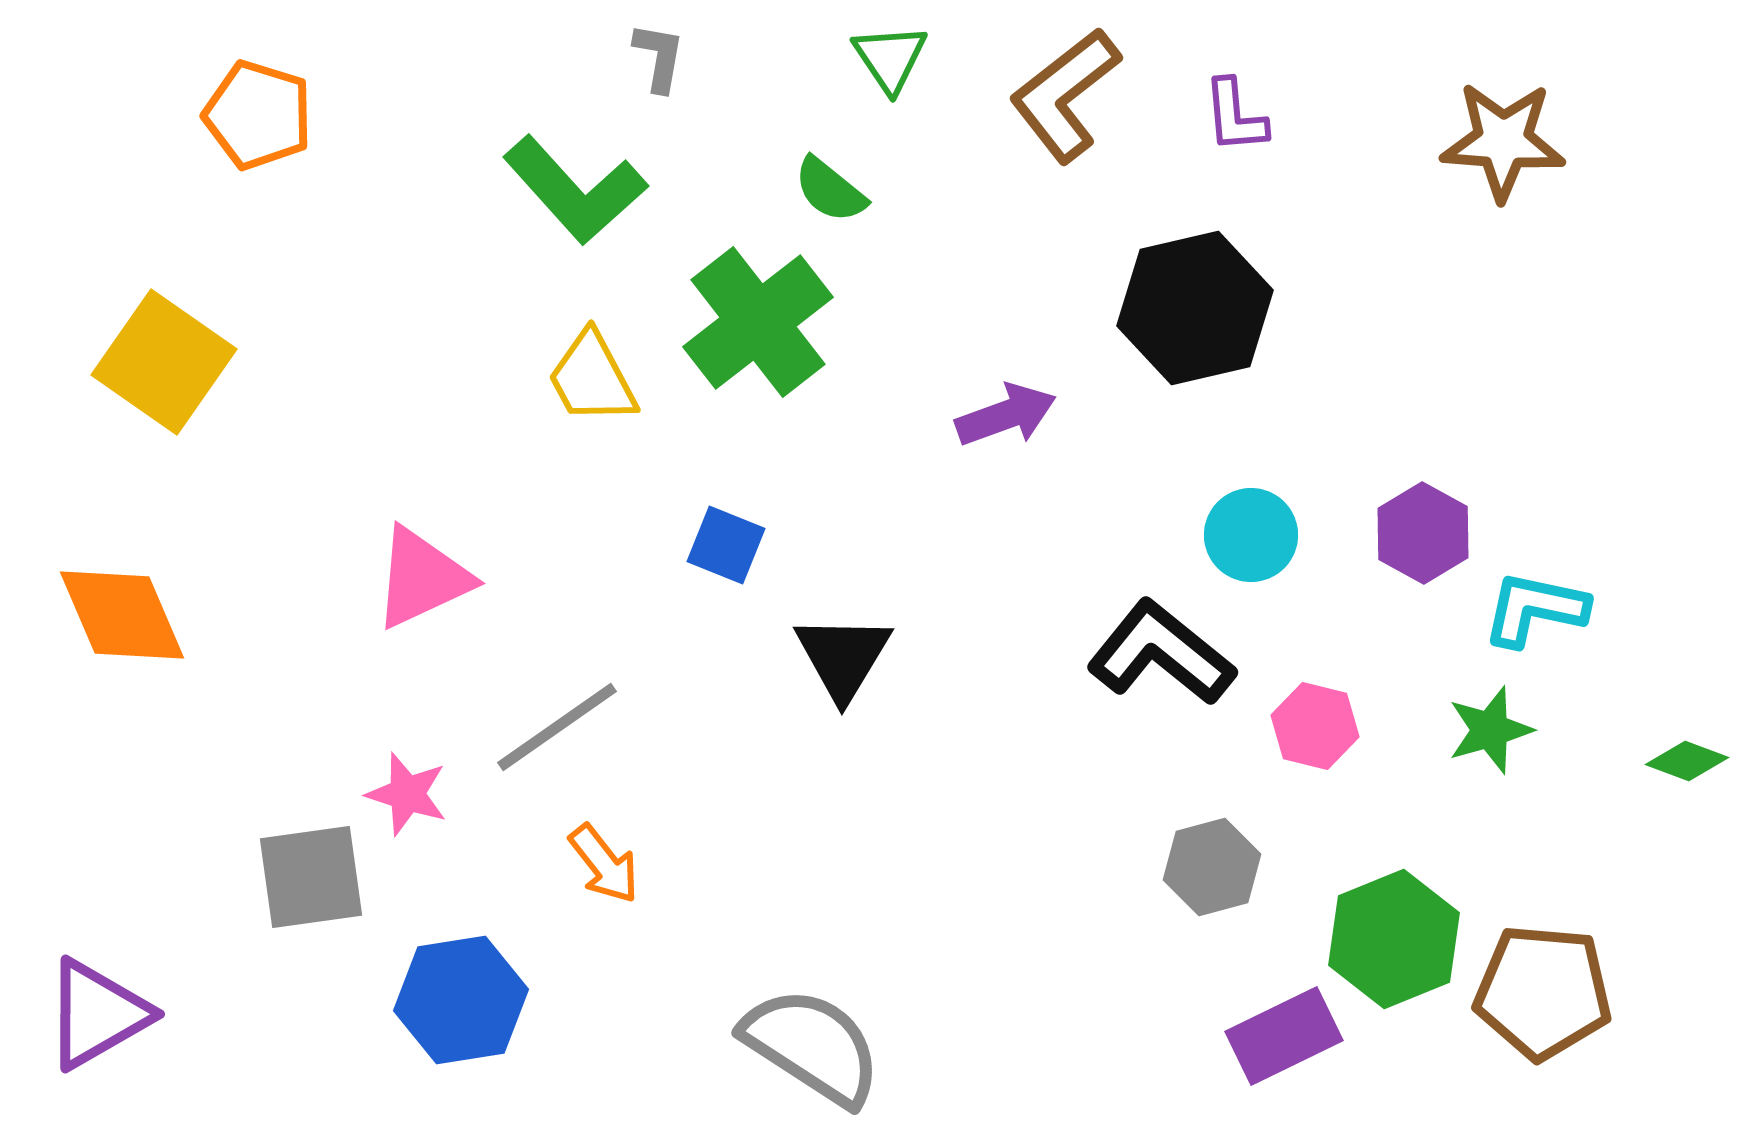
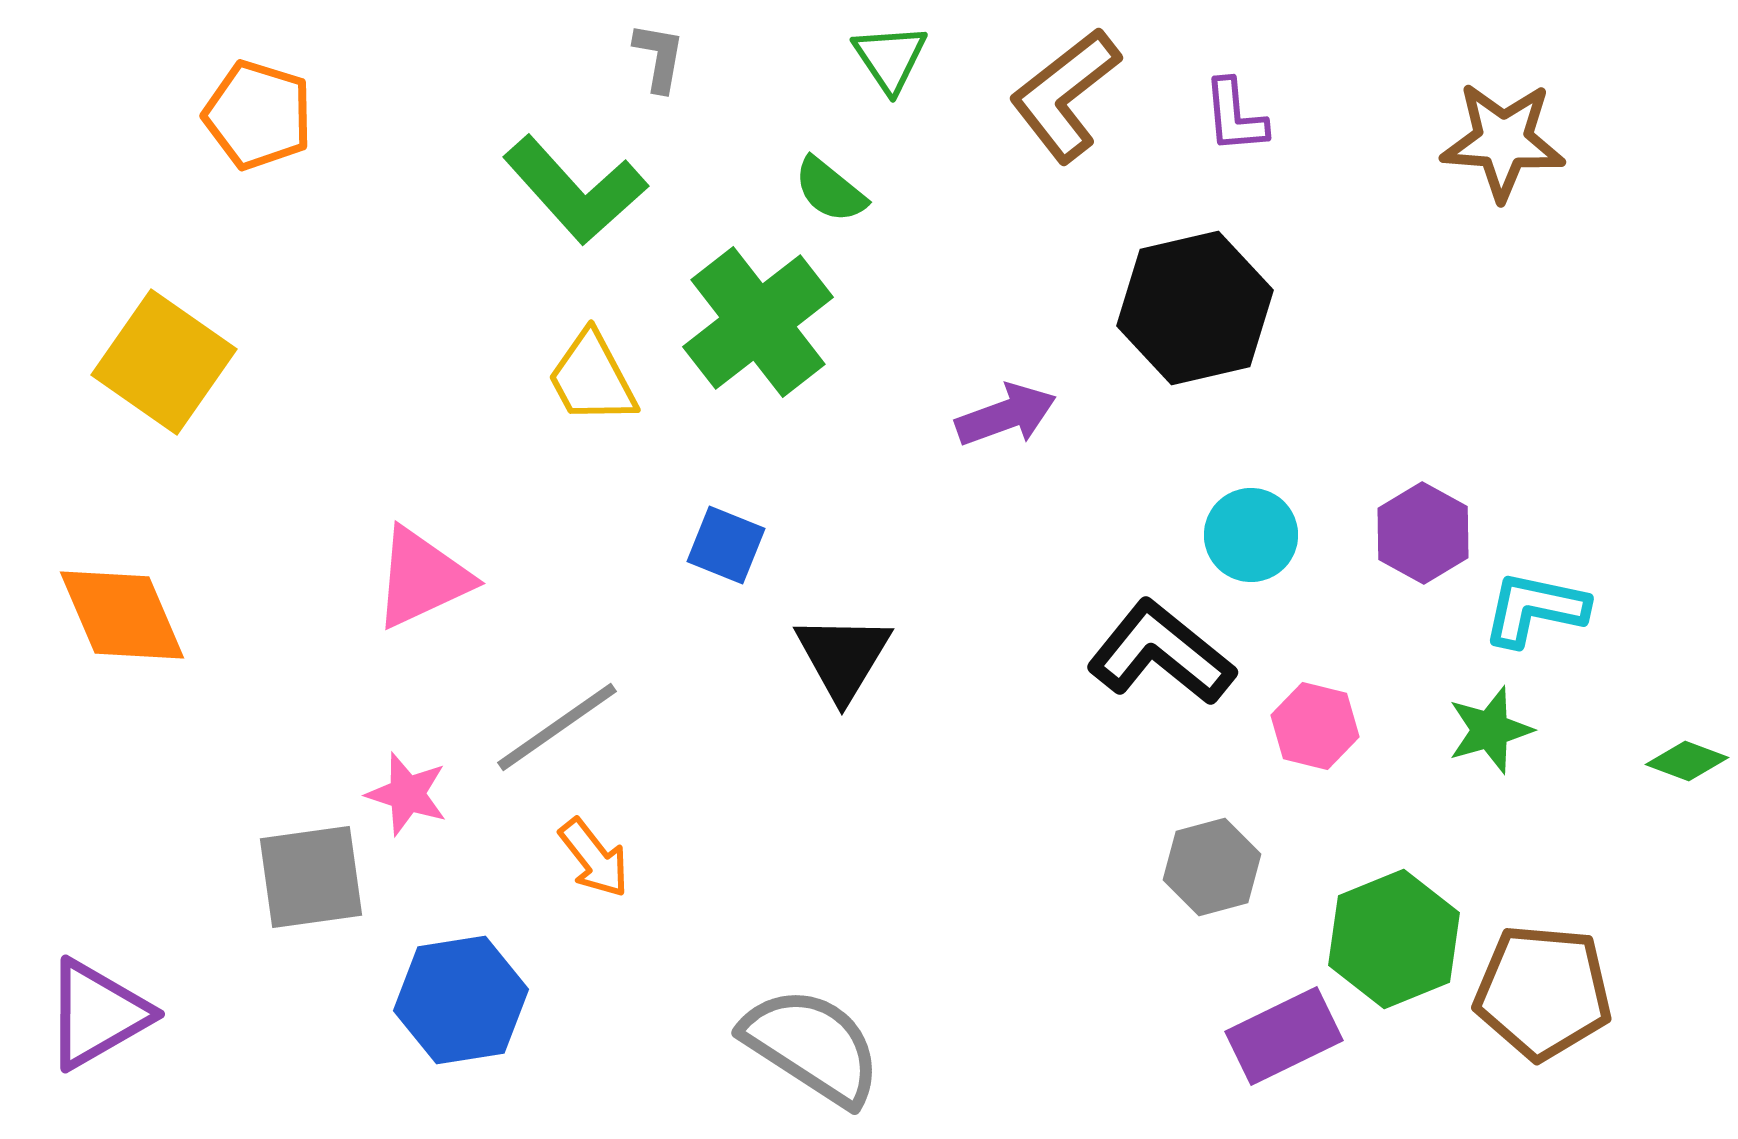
orange arrow: moved 10 px left, 6 px up
